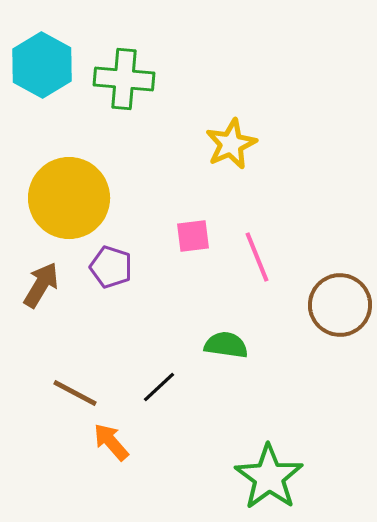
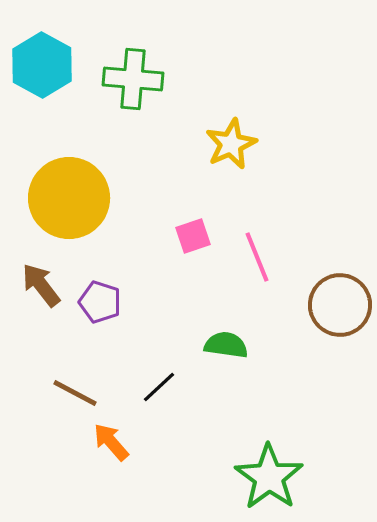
green cross: moved 9 px right
pink square: rotated 12 degrees counterclockwise
purple pentagon: moved 11 px left, 35 px down
brown arrow: rotated 69 degrees counterclockwise
